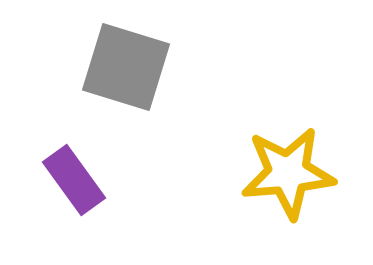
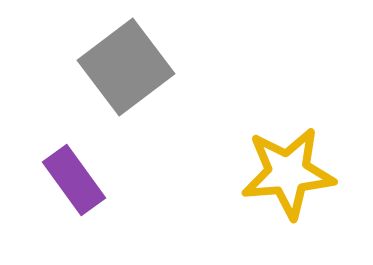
gray square: rotated 36 degrees clockwise
